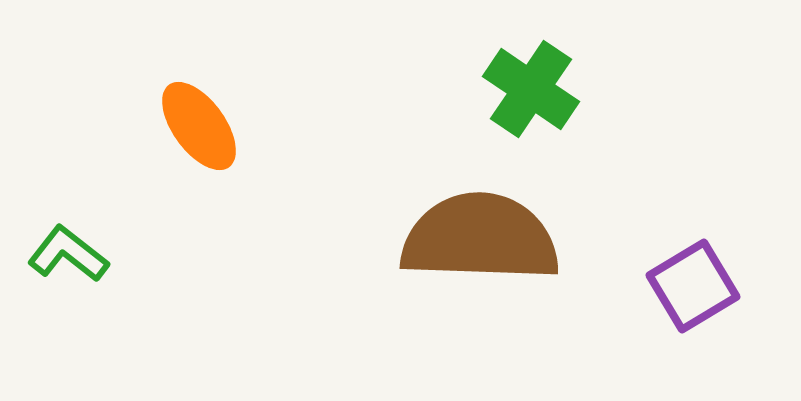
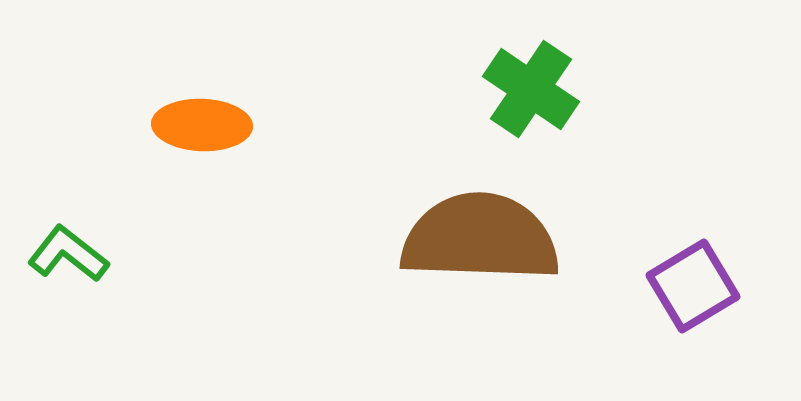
orange ellipse: moved 3 px right, 1 px up; rotated 52 degrees counterclockwise
